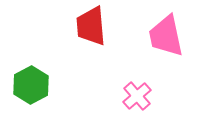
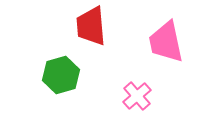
pink trapezoid: moved 6 px down
green hexagon: moved 30 px right, 10 px up; rotated 12 degrees clockwise
